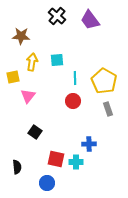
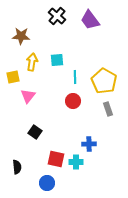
cyan line: moved 1 px up
